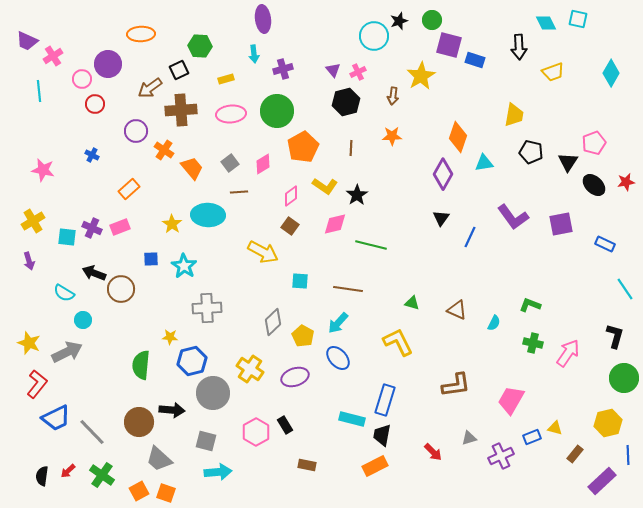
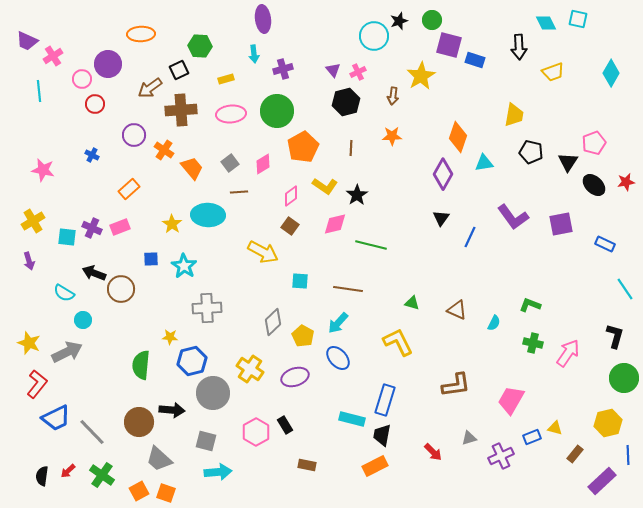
purple circle at (136, 131): moved 2 px left, 4 px down
